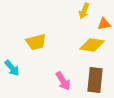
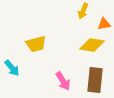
yellow arrow: moved 1 px left
yellow trapezoid: moved 2 px down
